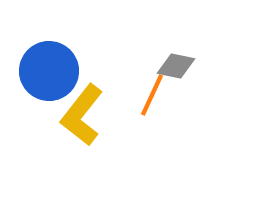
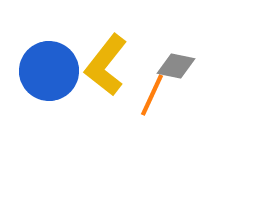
yellow L-shape: moved 24 px right, 50 px up
